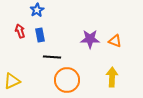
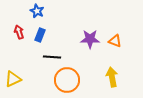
blue star: moved 1 px down; rotated 16 degrees counterclockwise
red arrow: moved 1 px left, 1 px down
blue rectangle: rotated 32 degrees clockwise
yellow arrow: rotated 12 degrees counterclockwise
yellow triangle: moved 1 px right, 2 px up
